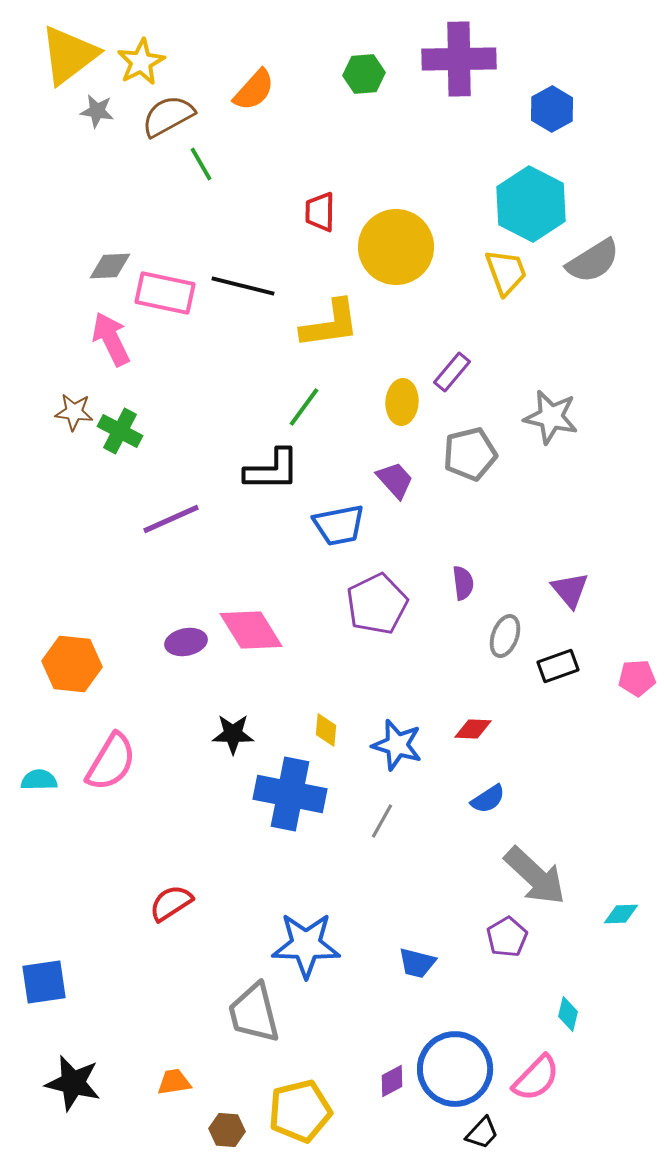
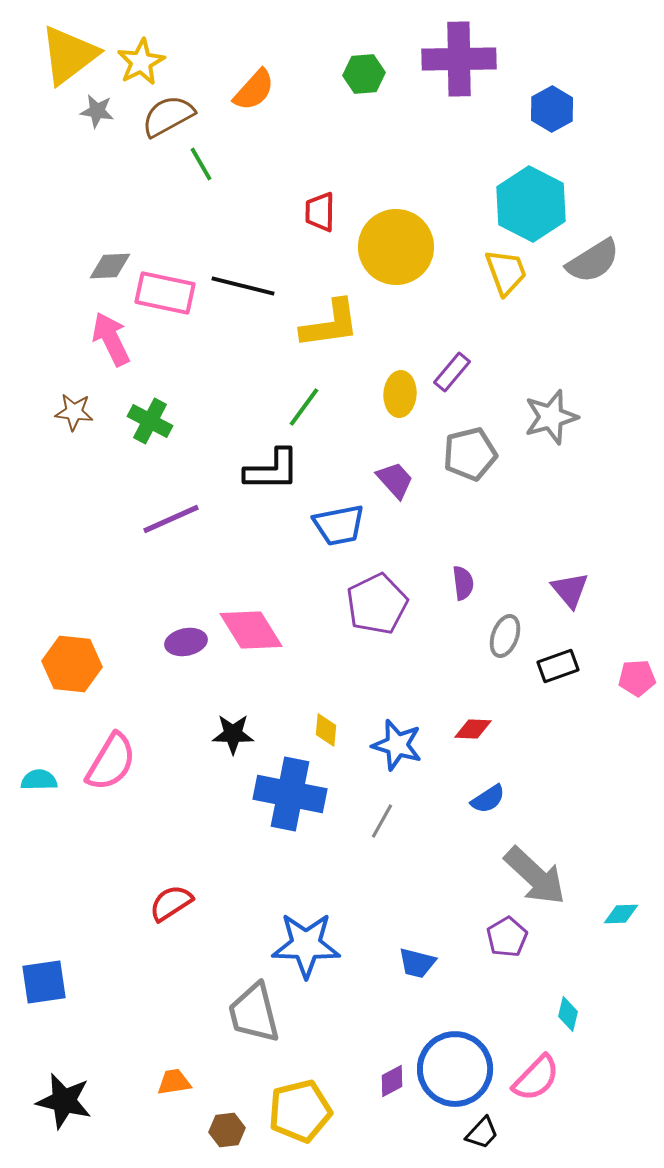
yellow ellipse at (402, 402): moved 2 px left, 8 px up
gray star at (551, 417): rotated 28 degrees counterclockwise
green cross at (120, 431): moved 30 px right, 10 px up
black star at (73, 1083): moved 9 px left, 18 px down
brown hexagon at (227, 1130): rotated 12 degrees counterclockwise
